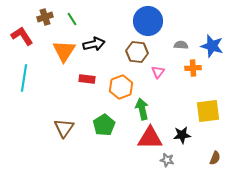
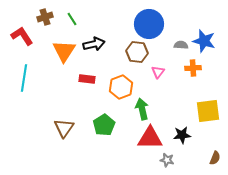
blue circle: moved 1 px right, 3 px down
blue star: moved 8 px left, 5 px up
